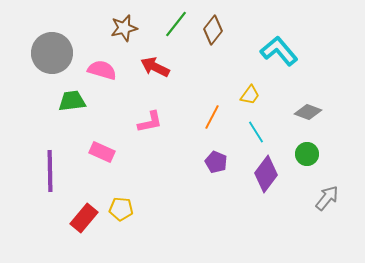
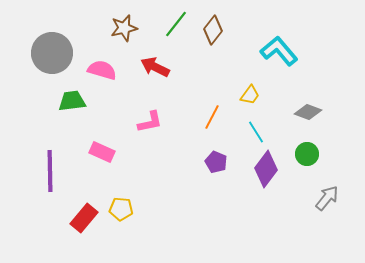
purple diamond: moved 5 px up
